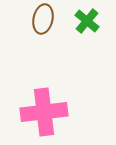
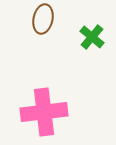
green cross: moved 5 px right, 16 px down
